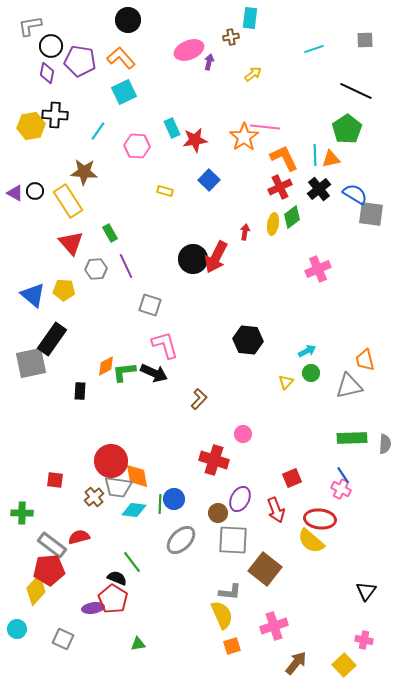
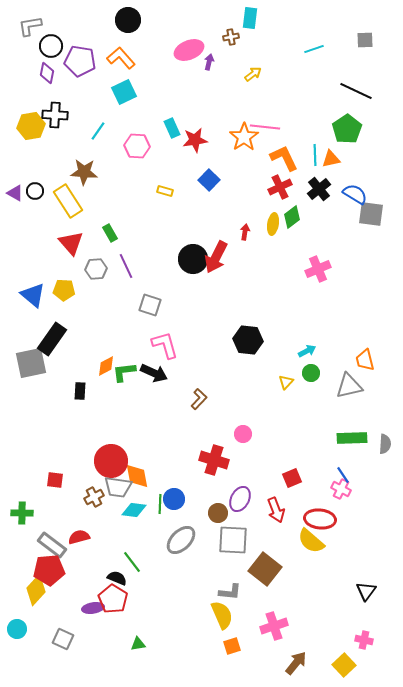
brown cross at (94, 497): rotated 12 degrees clockwise
